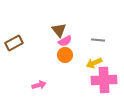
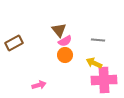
yellow arrow: rotated 49 degrees clockwise
